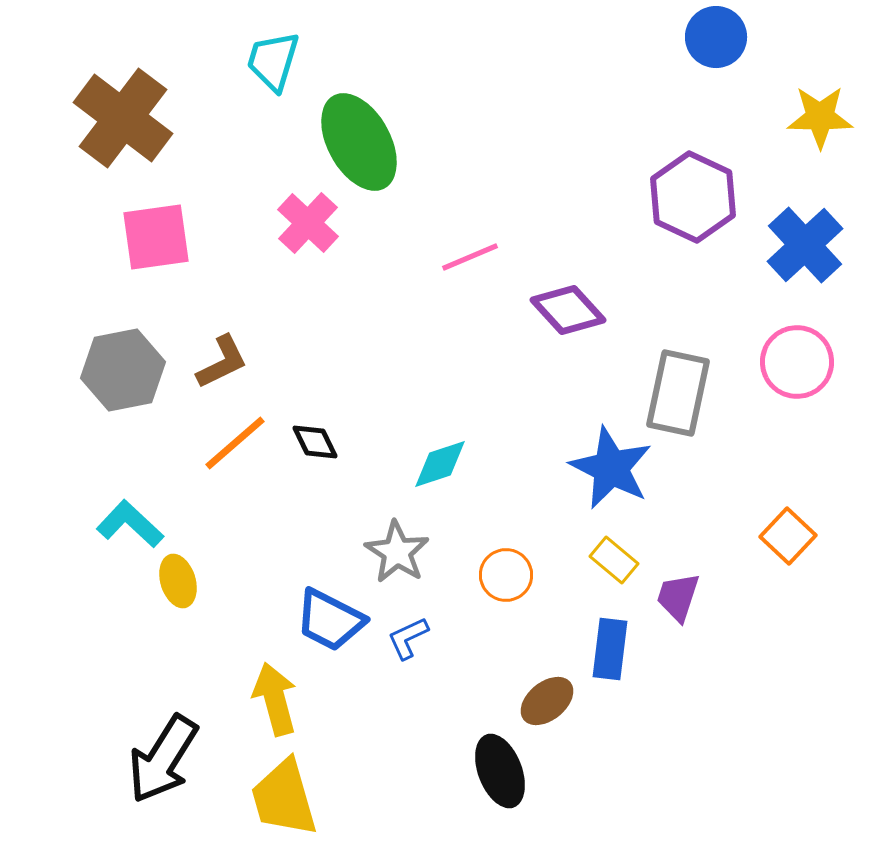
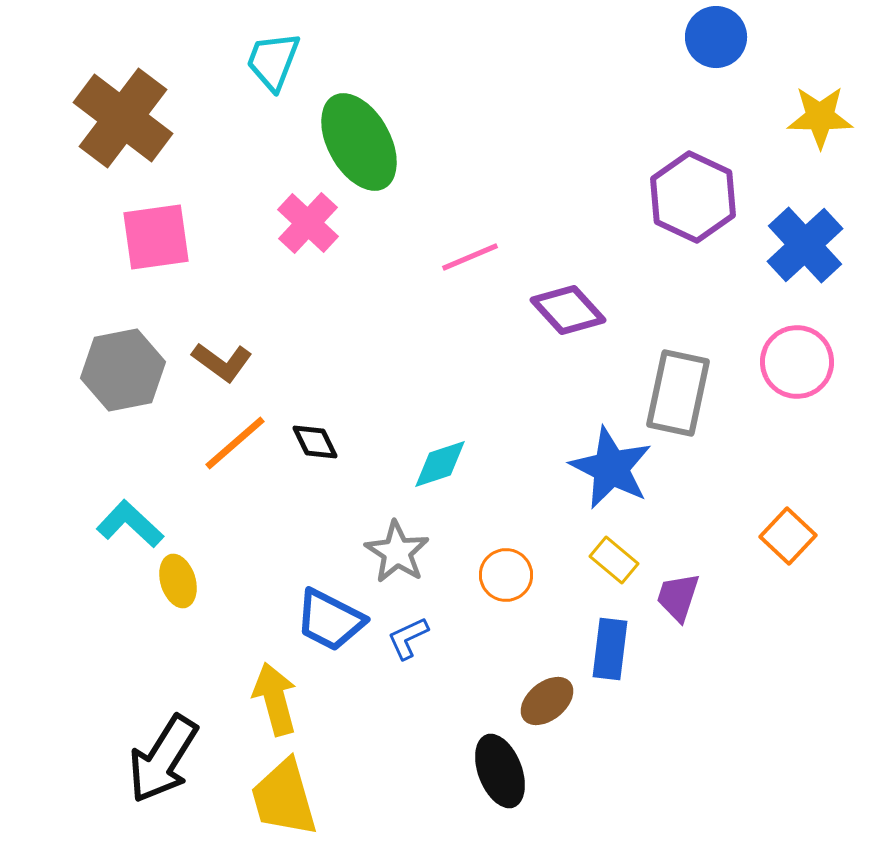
cyan trapezoid: rotated 4 degrees clockwise
brown L-shape: rotated 62 degrees clockwise
